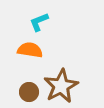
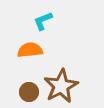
cyan L-shape: moved 4 px right, 1 px up
orange semicircle: rotated 15 degrees counterclockwise
